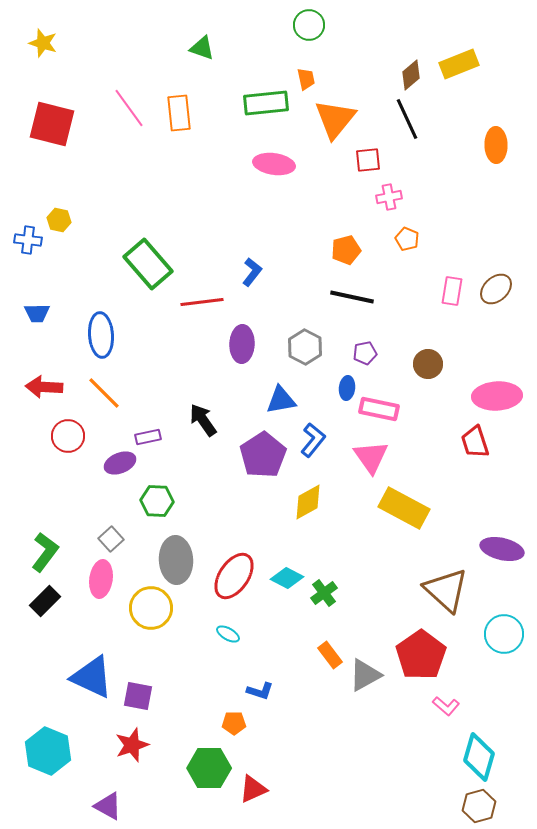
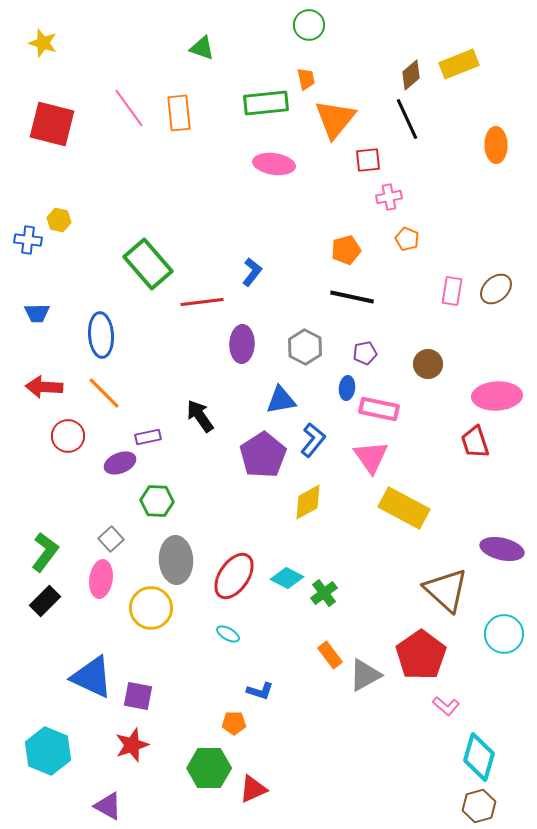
black arrow at (203, 420): moved 3 px left, 4 px up
